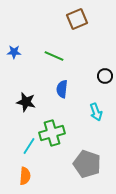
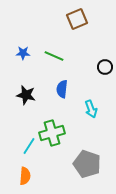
blue star: moved 9 px right, 1 px down
black circle: moved 9 px up
black star: moved 7 px up
cyan arrow: moved 5 px left, 3 px up
